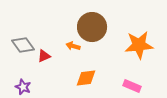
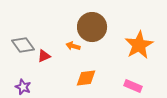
orange star: rotated 24 degrees counterclockwise
pink rectangle: moved 1 px right
